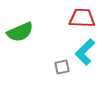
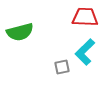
red trapezoid: moved 3 px right, 1 px up
green semicircle: rotated 8 degrees clockwise
